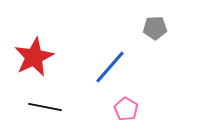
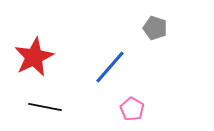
gray pentagon: rotated 20 degrees clockwise
pink pentagon: moved 6 px right
